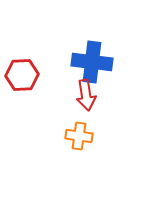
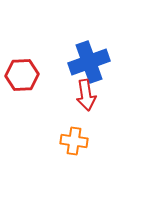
blue cross: moved 3 px left; rotated 27 degrees counterclockwise
orange cross: moved 5 px left, 5 px down
